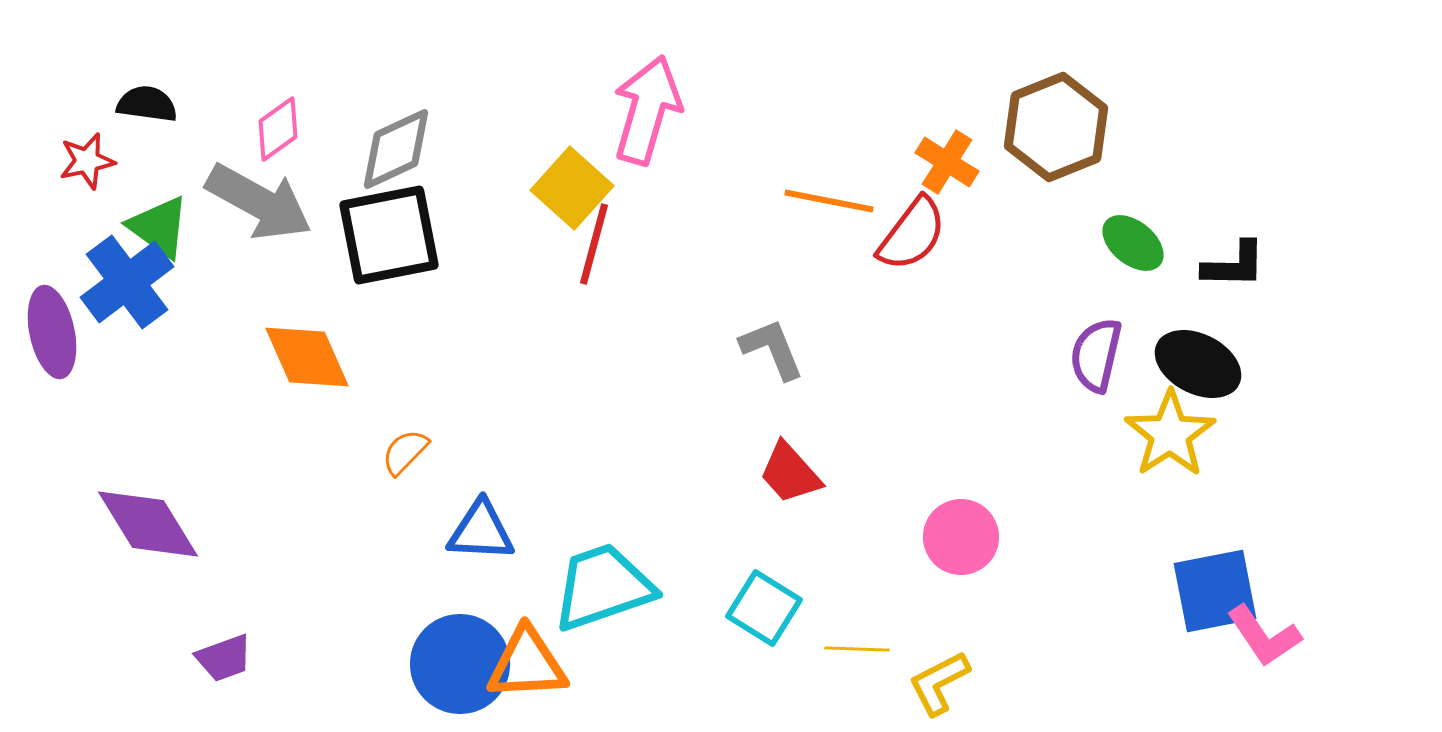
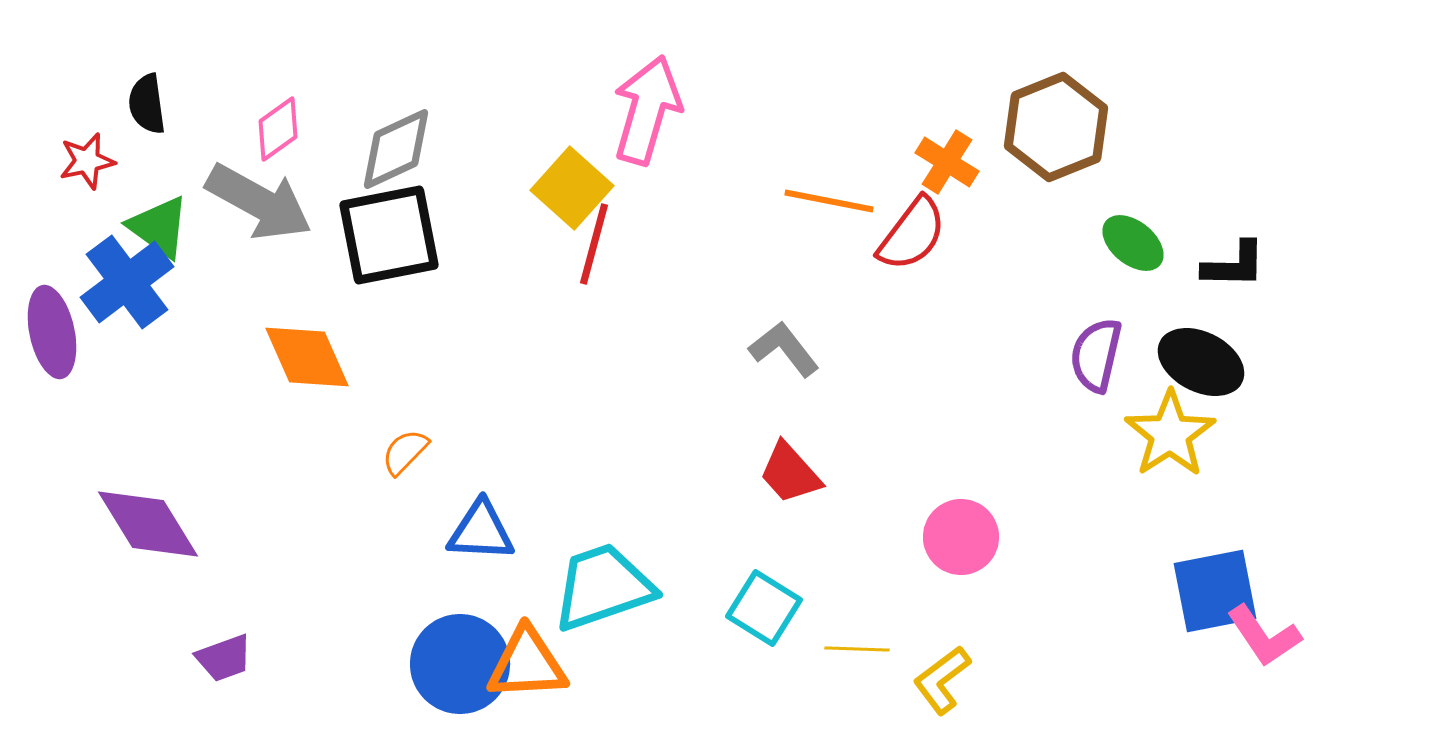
black semicircle: rotated 106 degrees counterclockwise
gray L-shape: moved 12 px right; rotated 16 degrees counterclockwise
black ellipse: moved 3 px right, 2 px up
yellow L-shape: moved 3 px right, 3 px up; rotated 10 degrees counterclockwise
